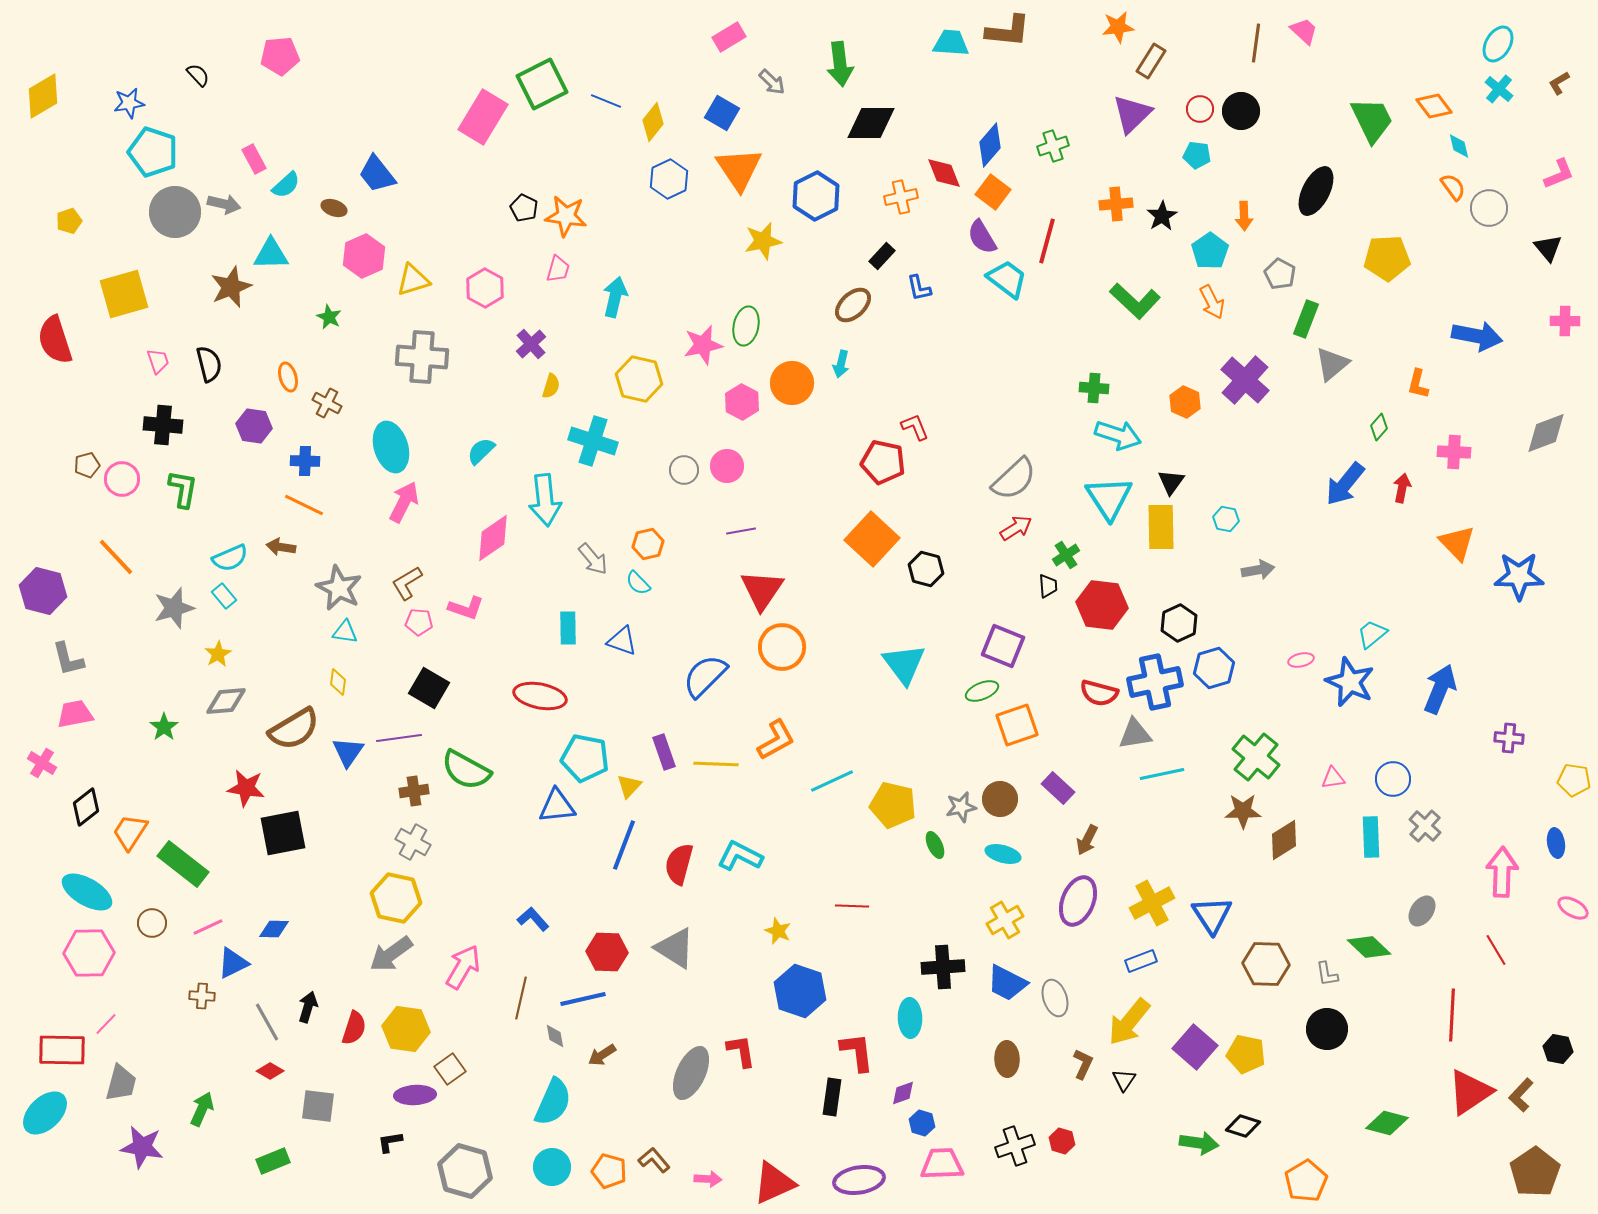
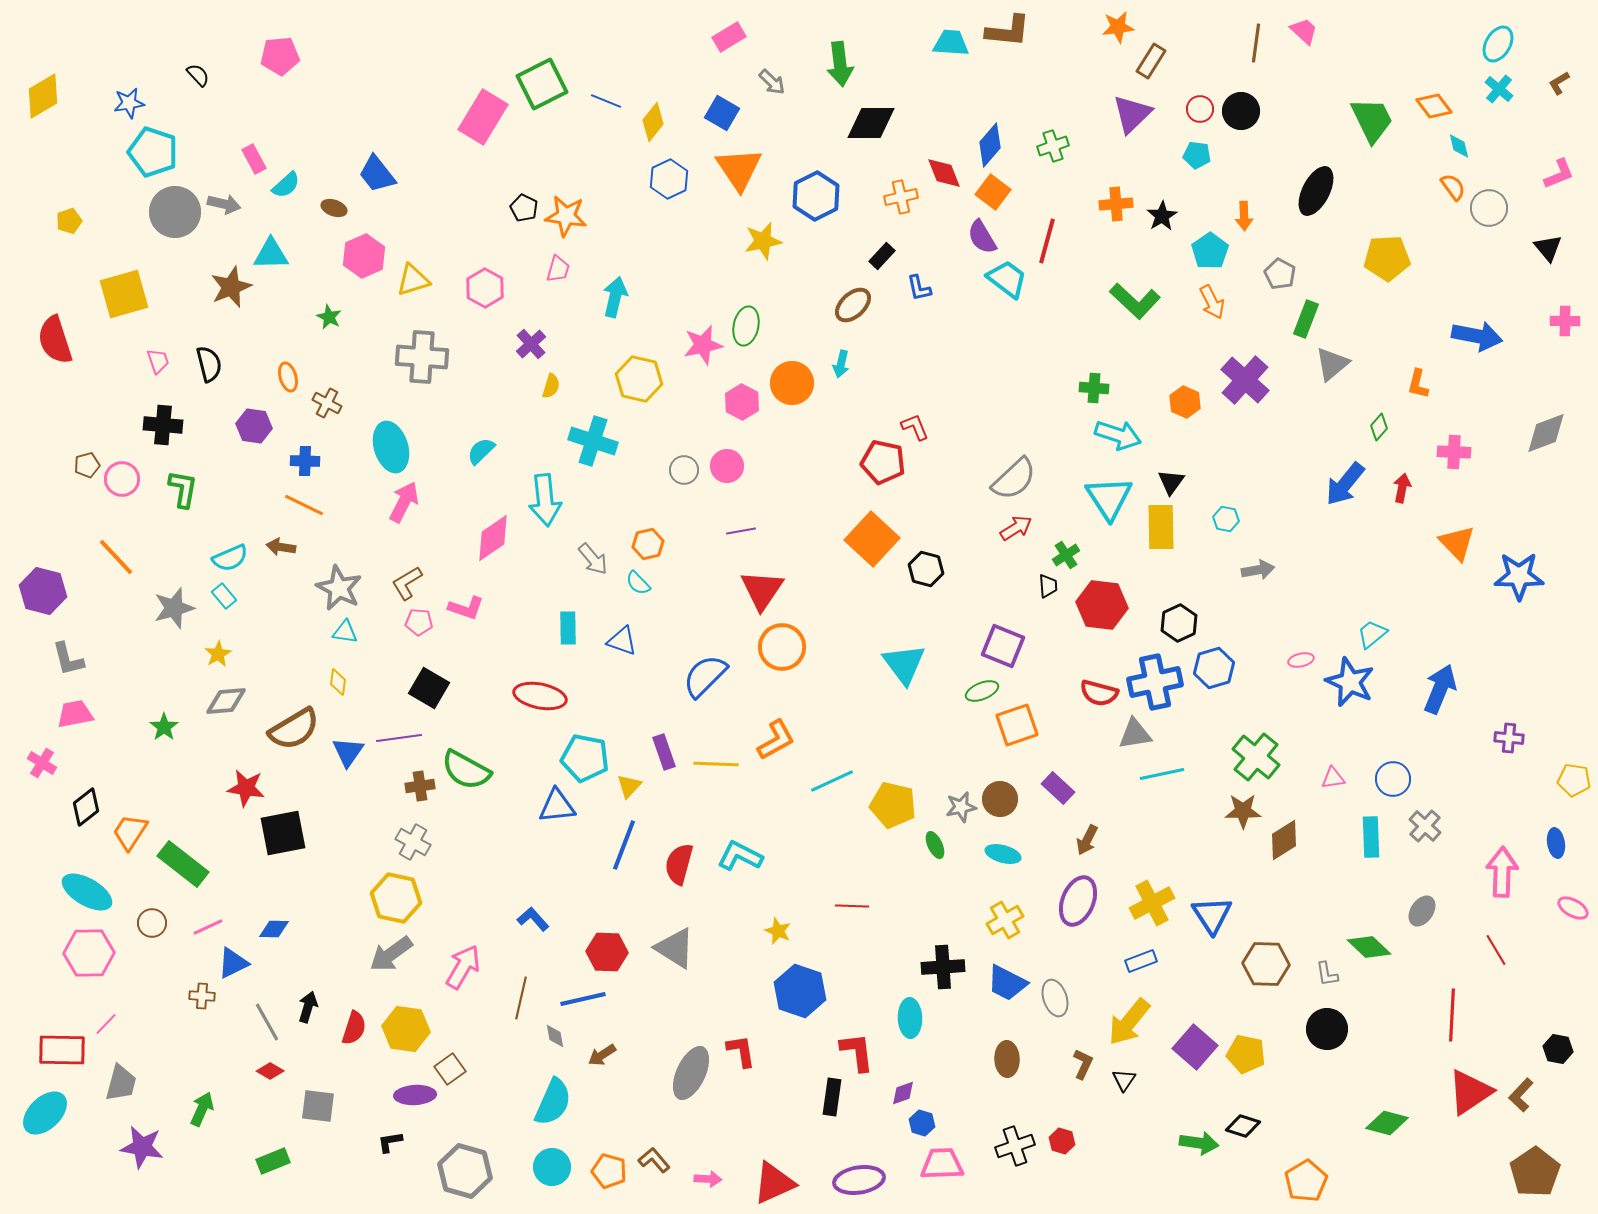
brown cross at (414, 791): moved 6 px right, 5 px up
